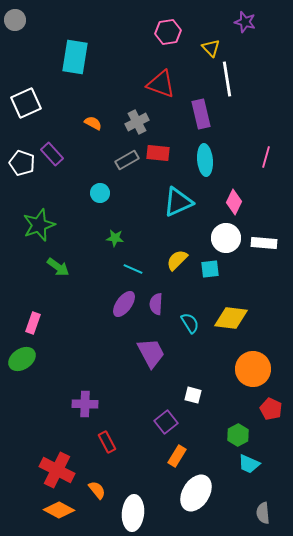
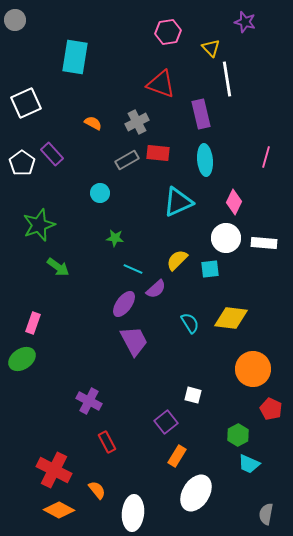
white pentagon at (22, 163): rotated 15 degrees clockwise
purple semicircle at (156, 304): moved 15 px up; rotated 135 degrees counterclockwise
purple trapezoid at (151, 353): moved 17 px left, 12 px up
purple cross at (85, 404): moved 4 px right, 3 px up; rotated 25 degrees clockwise
red cross at (57, 470): moved 3 px left
gray semicircle at (263, 513): moved 3 px right, 1 px down; rotated 15 degrees clockwise
